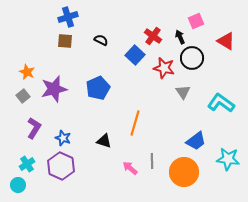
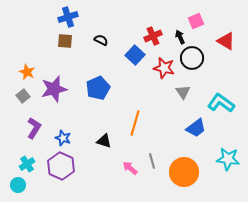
red cross: rotated 30 degrees clockwise
blue trapezoid: moved 13 px up
gray line: rotated 14 degrees counterclockwise
